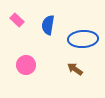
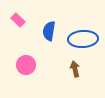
pink rectangle: moved 1 px right
blue semicircle: moved 1 px right, 6 px down
brown arrow: rotated 42 degrees clockwise
